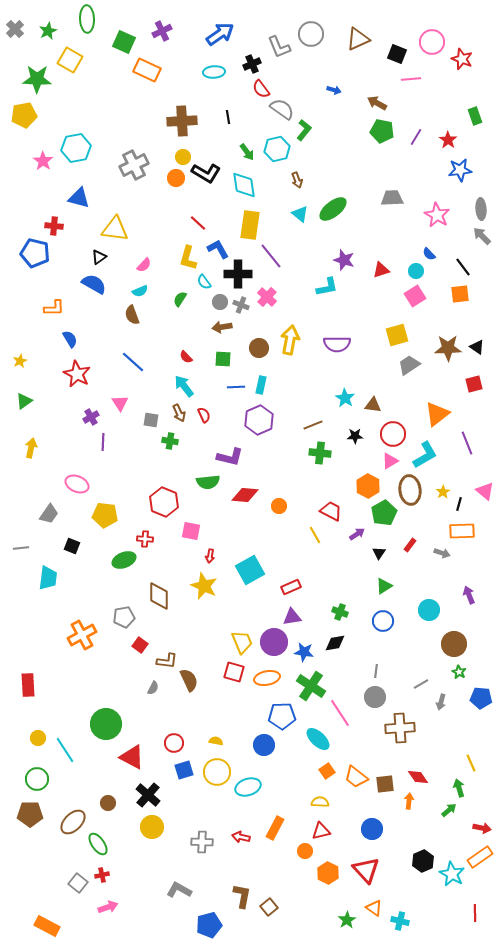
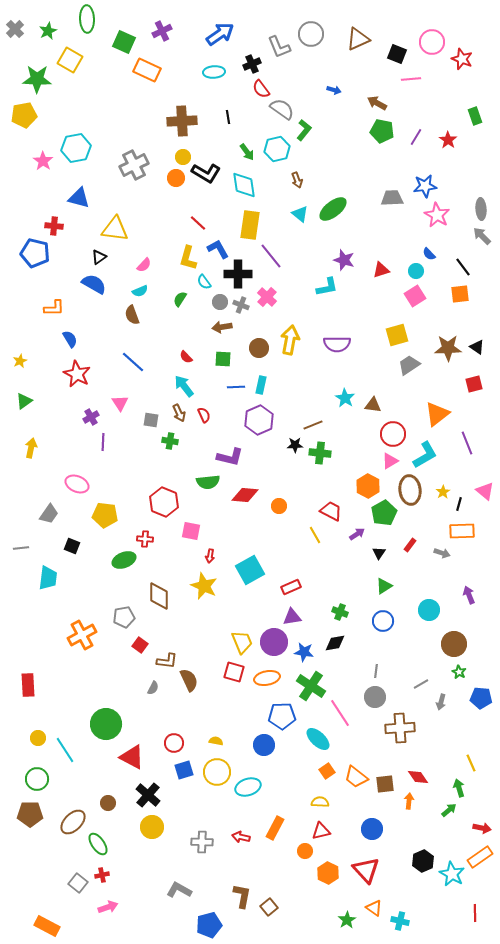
blue star at (460, 170): moved 35 px left, 16 px down
black star at (355, 436): moved 60 px left, 9 px down
